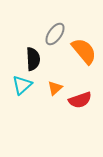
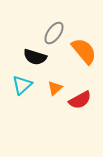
gray ellipse: moved 1 px left, 1 px up
black semicircle: moved 2 px right, 2 px up; rotated 110 degrees clockwise
red semicircle: rotated 10 degrees counterclockwise
